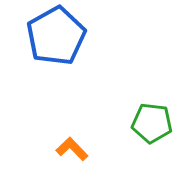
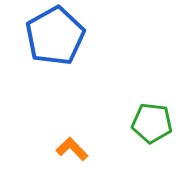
blue pentagon: moved 1 px left
